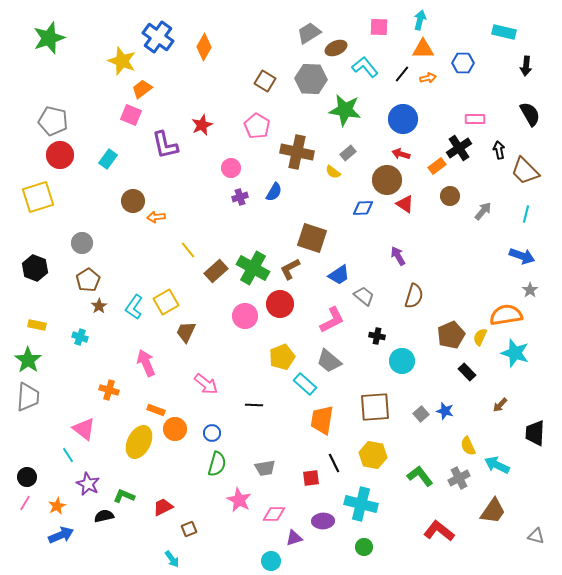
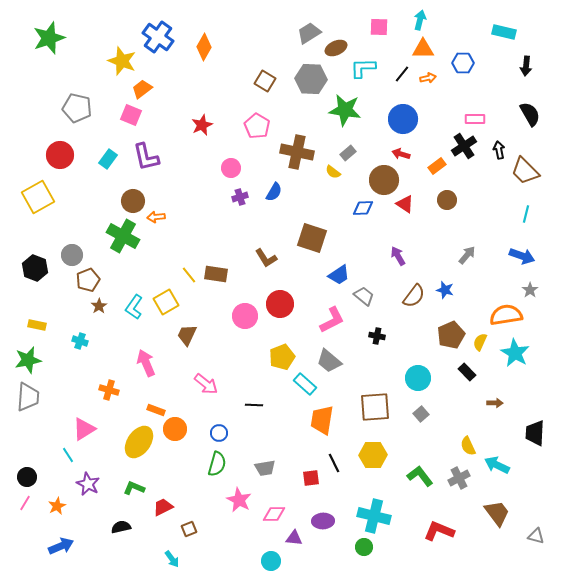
cyan L-shape at (365, 67): moved 2 px left, 1 px down; rotated 52 degrees counterclockwise
gray pentagon at (53, 121): moved 24 px right, 13 px up
purple L-shape at (165, 145): moved 19 px left, 12 px down
black cross at (459, 148): moved 5 px right, 2 px up
brown circle at (387, 180): moved 3 px left
brown circle at (450, 196): moved 3 px left, 4 px down
yellow square at (38, 197): rotated 12 degrees counterclockwise
gray arrow at (483, 211): moved 16 px left, 44 px down
gray circle at (82, 243): moved 10 px left, 12 px down
yellow line at (188, 250): moved 1 px right, 25 px down
green cross at (253, 268): moved 130 px left, 32 px up
brown L-shape at (290, 269): moved 24 px left, 11 px up; rotated 95 degrees counterclockwise
brown rectangle at (216, 271): moved 3 px down; rotated 50 degrees clockwise
brown pentagon at (88, 280): rotated 10 degrees clockwise
brown semicircle at (414, 296): rotated 20 degrees clockwise
brown trapezoid at (186, 332): moved 1 px right, 3 px down
cyan cross at (80, 337): moved 4 px down
yellow semicircle at (480, 337): moved 5 px down
cyan star at (515, 353): rotated 12 degrees clockwise
green star at (28, 360): rotated 24 degrees clockwise
cyan circle at (402, 361): moved 16 px right, 17 px down
brown arrow at (500, 405): moved 5 px left, 2 px up; rotated 133 degrees counterclockwise
blue star at (445, 411): moved 121 px up
pink triangle at (84, 429): rotated 50 degrees clockwise
blue circle at (212, 433): moved 7 px right
yellow ellipse at (139, 442): rotated 8 degrees clockwise
yellow hexagon at (373, 455): rotated 12 degrees counterclockwise
green L-shape at (124, 496): moved 10 px right, 8 px up
cyan cross at (361, 504): moved 13 px right, 12 px down
brown trapezoid at (493, 511): moved 4 px right, 2 px down; rotated 72 degrees counterclockwise
black semicircle at (104, 516): moved 17 px right, 11 px down
red L-shape at (439, 531): rotated 16 degrees counterclockwise
blue arrow at (61, 535): moved 11 px down
purple triangle at (294, 538): rotated 24 degrees clockwise
